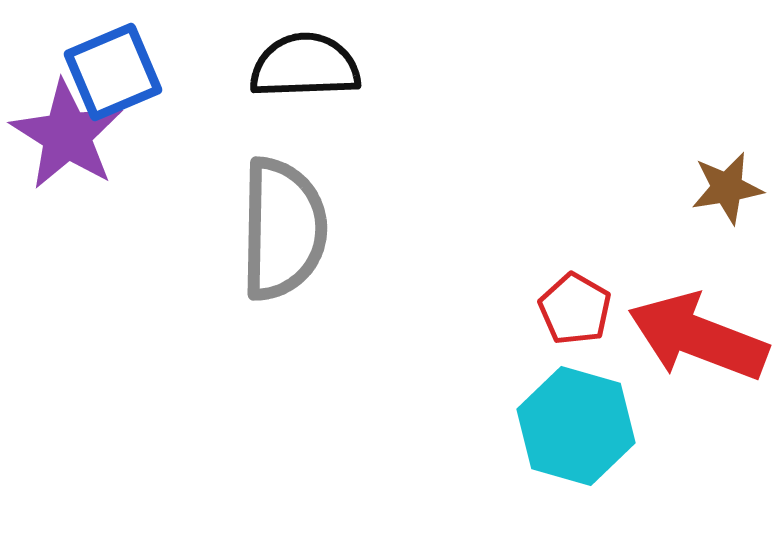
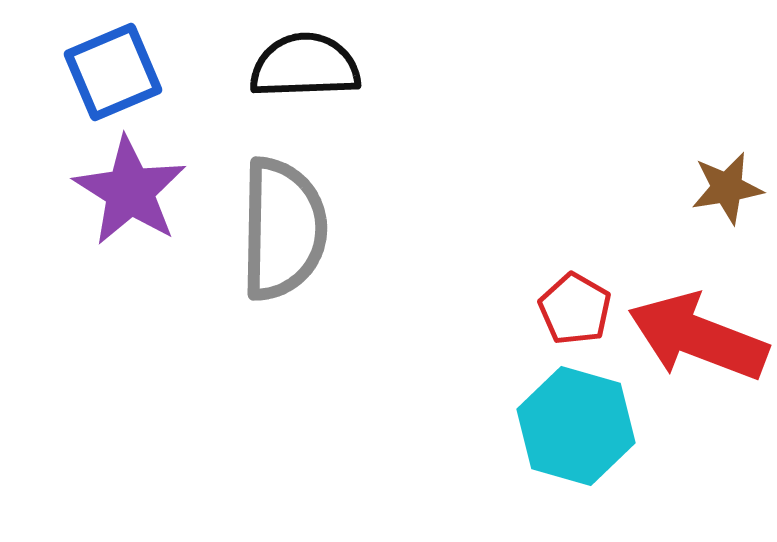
purple star: moved 63 px right, 56 px down
